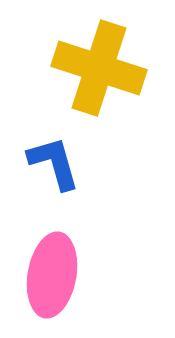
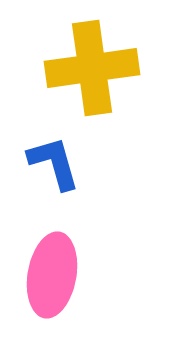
yellow cross: moved 7 px left; rotated 26 degrees counterclockwise
